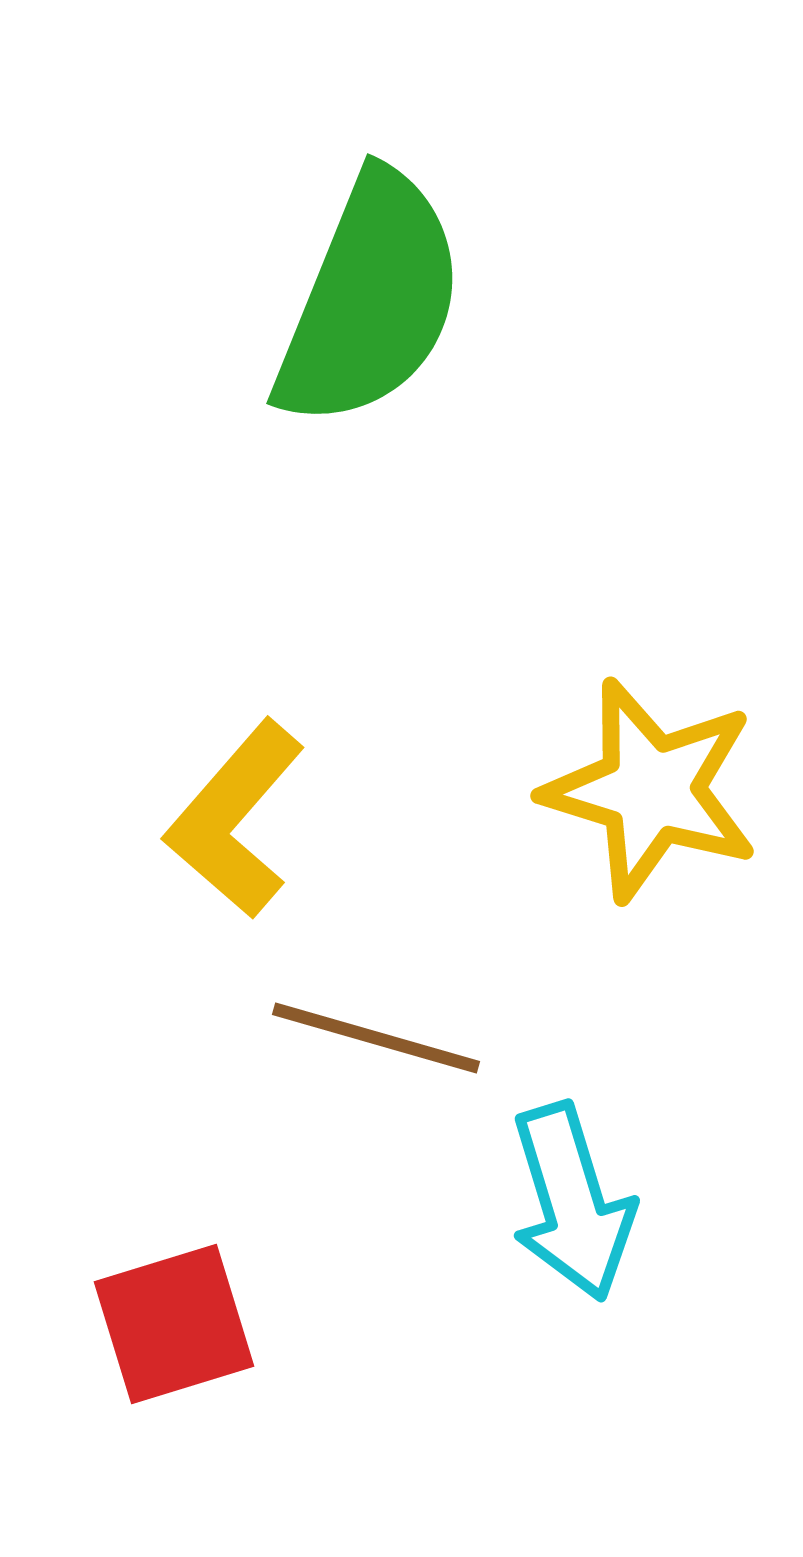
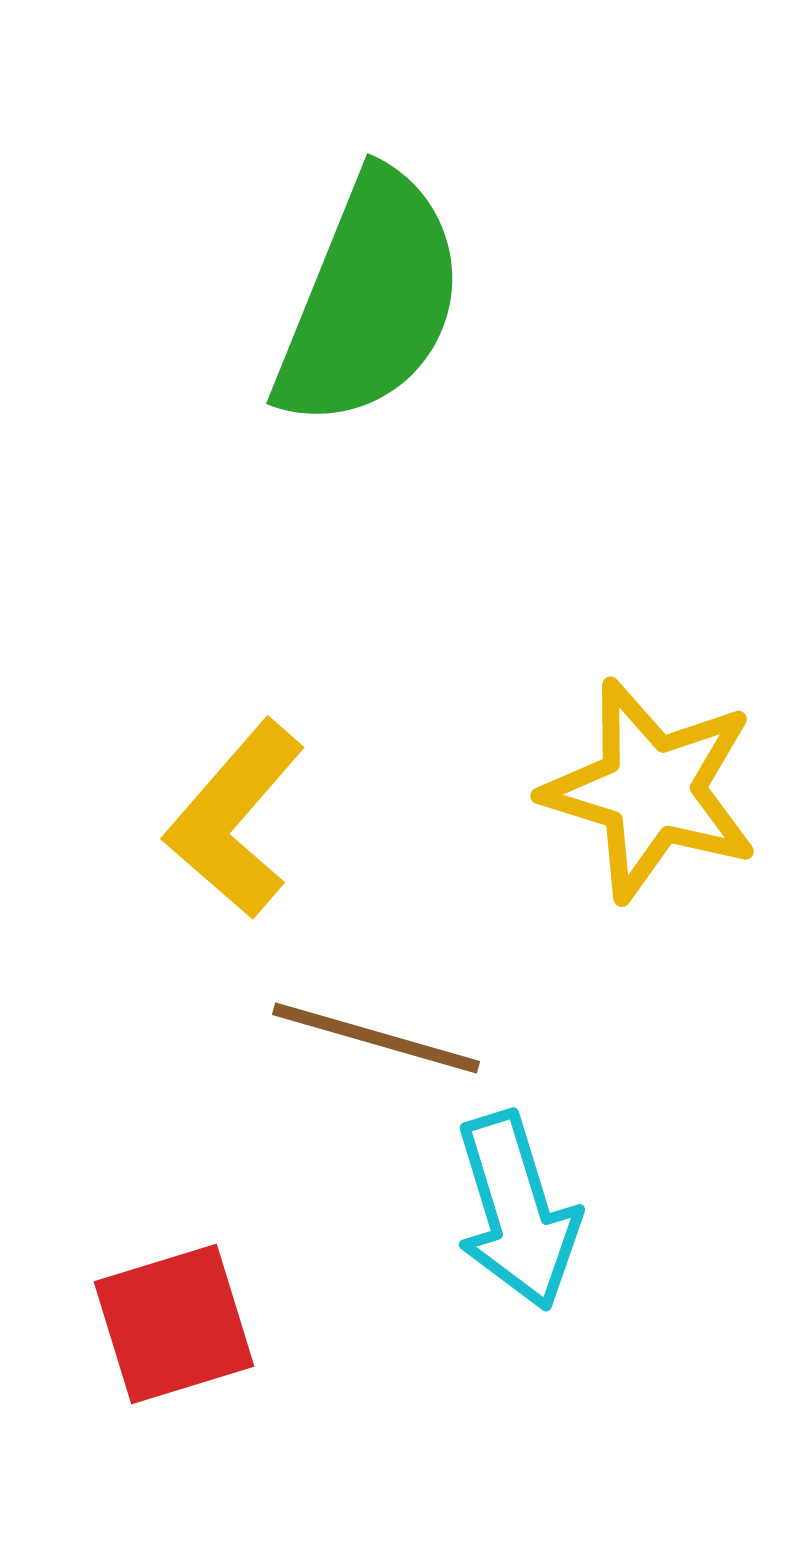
cyan arrow: moved 55 px left, 9 px down
